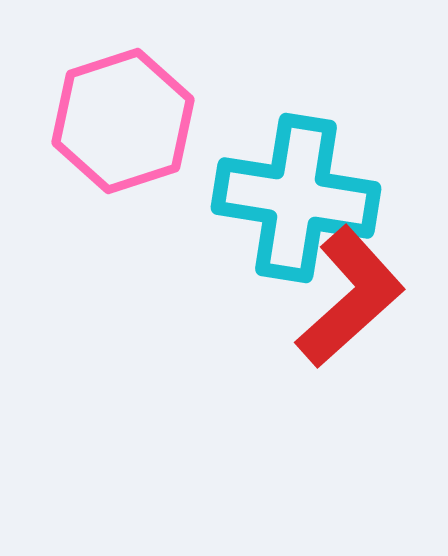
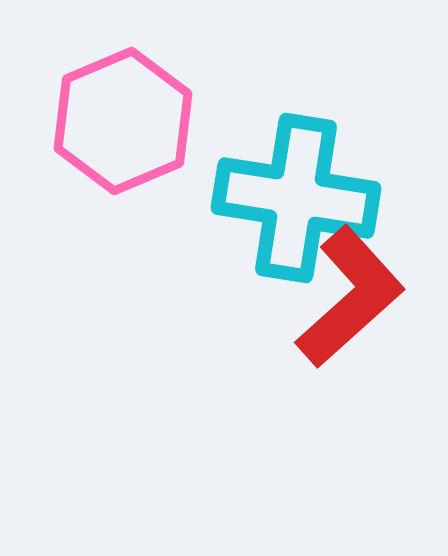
pink hexagon: rotated 5 degrees counterclockwise
